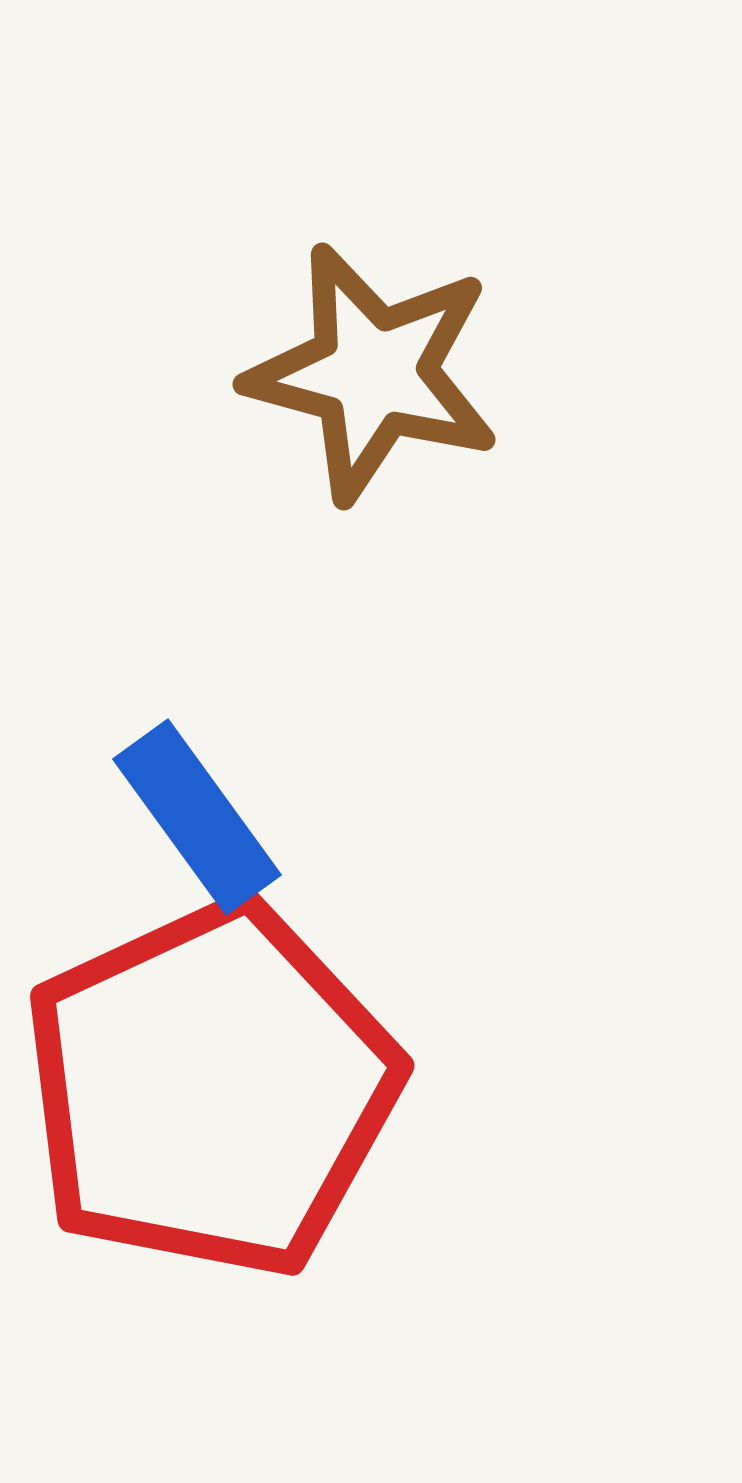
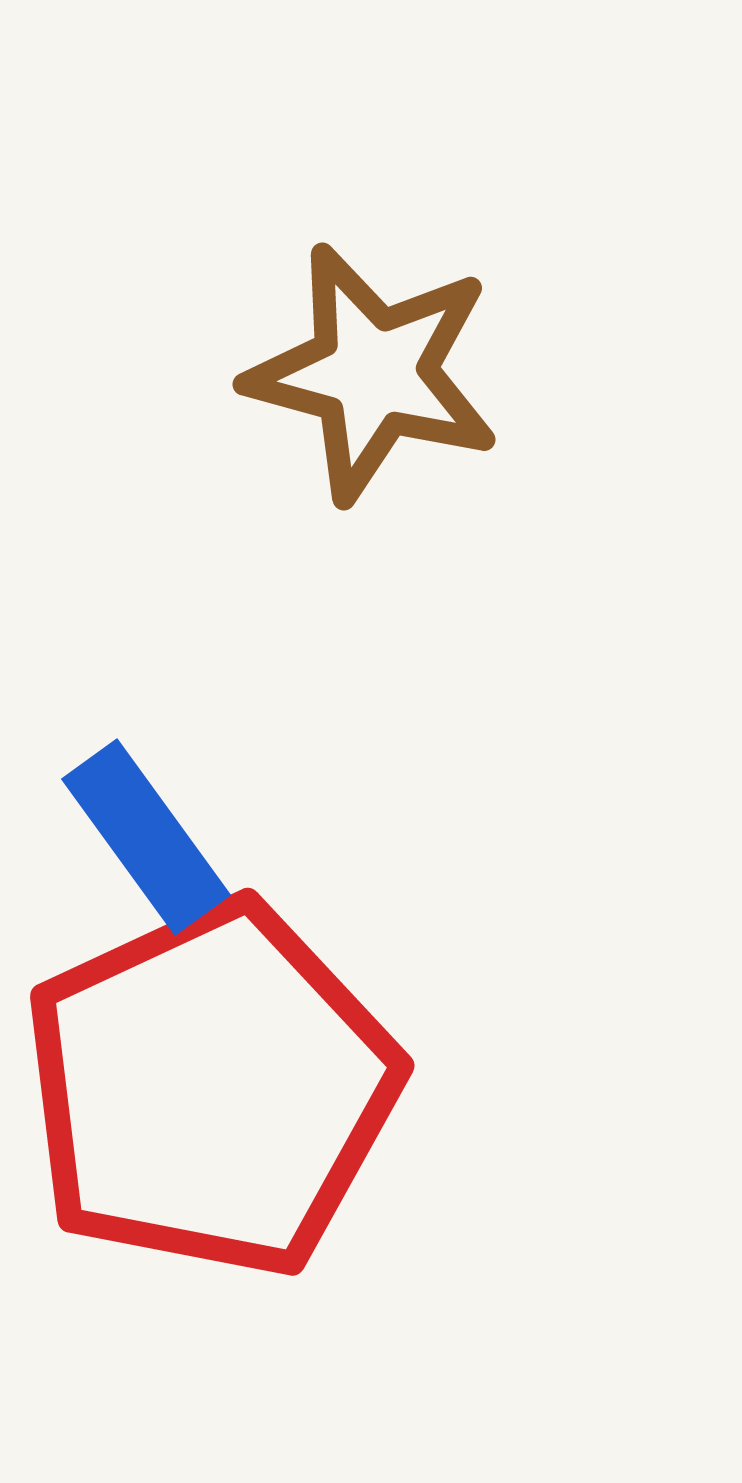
blue rectangle: moved 51 px left, 20 px down
